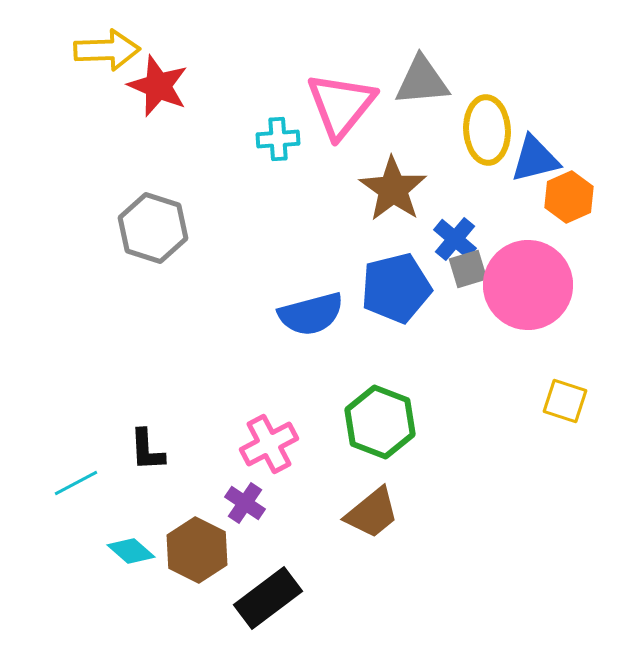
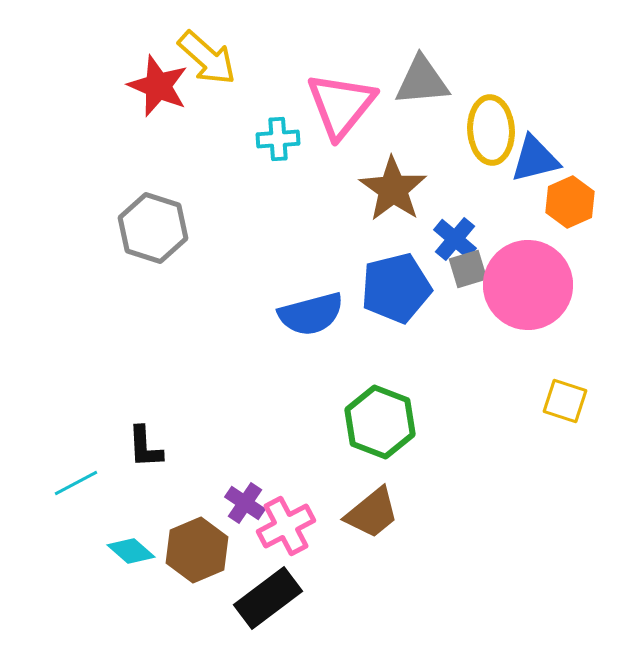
yellow arrow: moved 100 px right, 8 px down; rotated 44 degrees clockwise
yellow ellipse: moved 4 px right
orange hexagon: moved 1 px right, 5 px down
pink cross: moved 17 px right, 82 px down
black L-shape: moved 2 px left, 3 px up
brown hexagon: rotated 10 degrees clockwise
